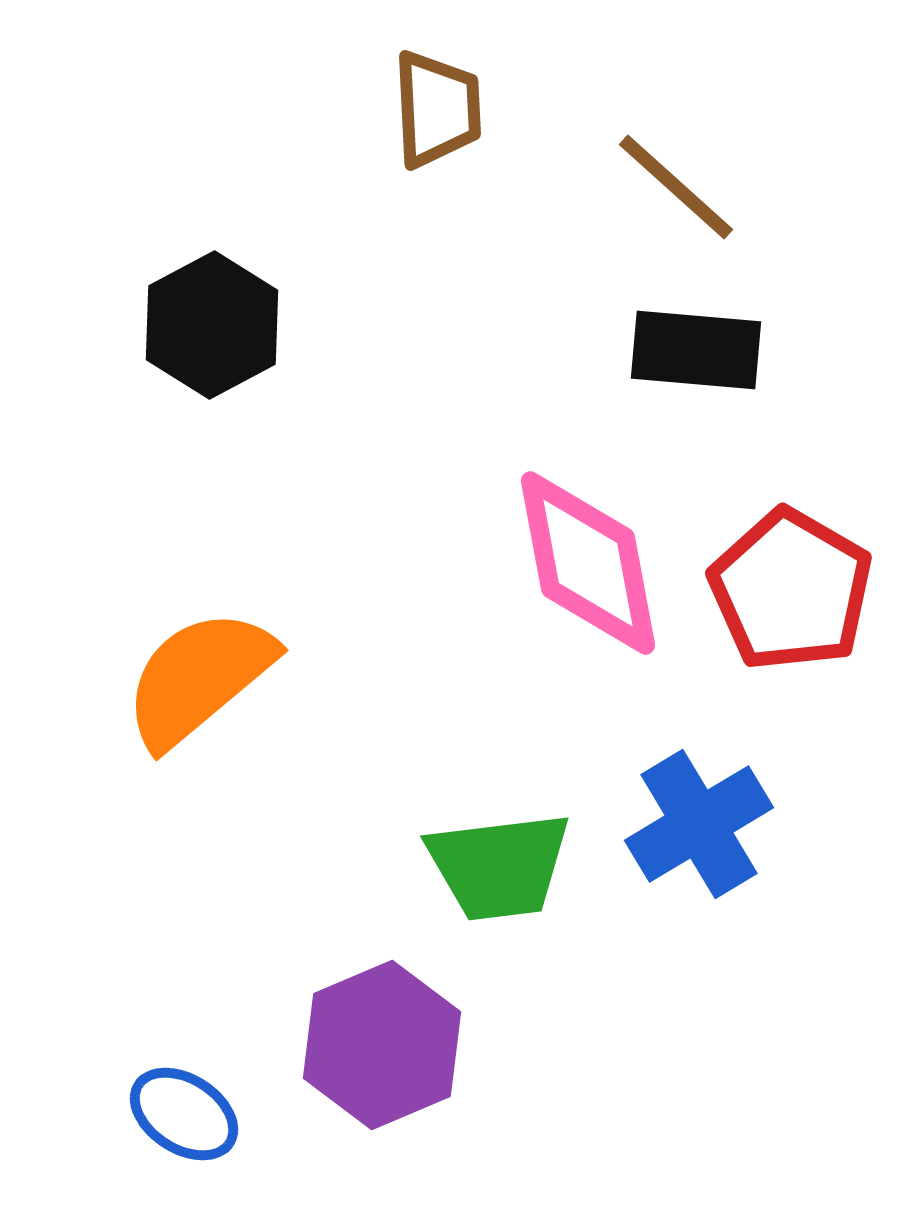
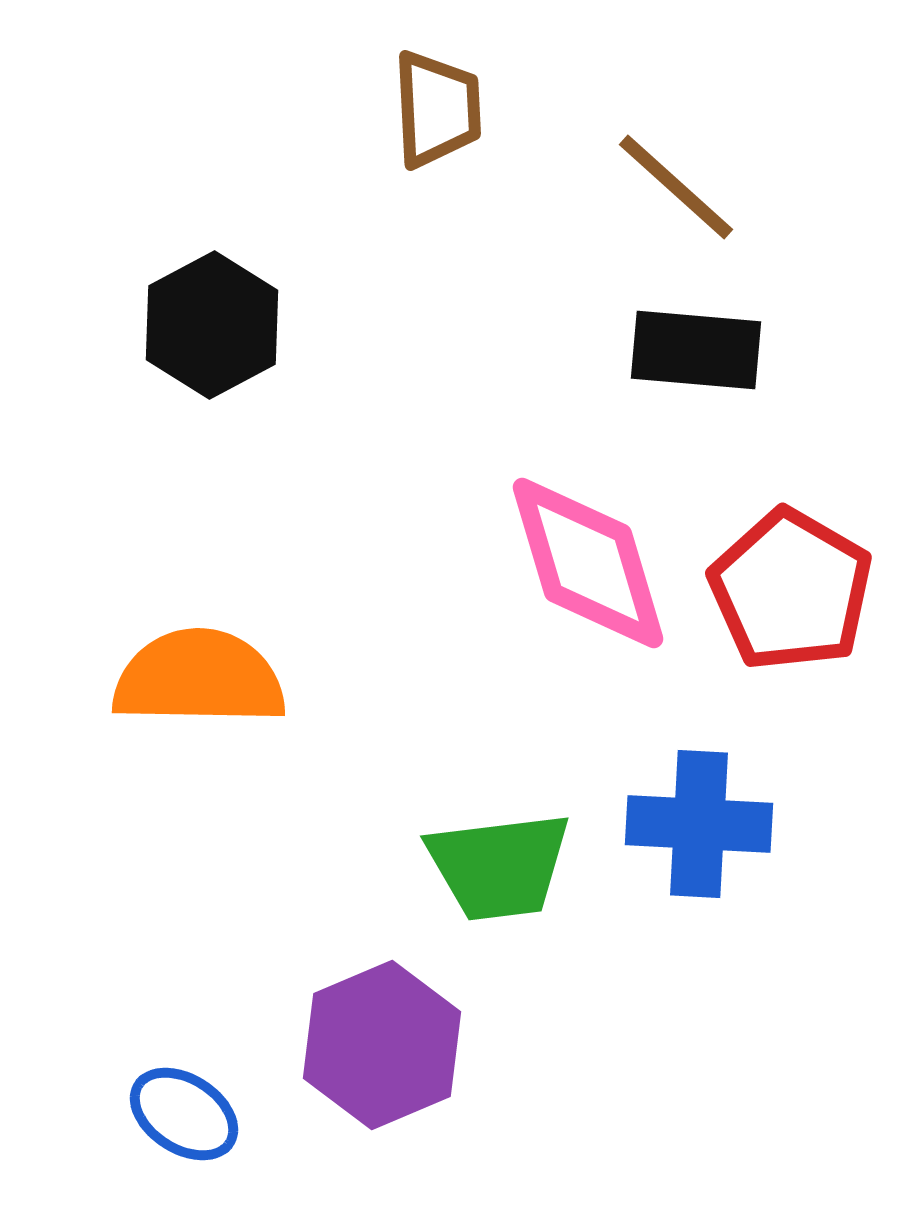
pink diamond: rotated 6 degrees counterclockwise
orange semicircle: rotated 41 degrees clockwise
blue cross: rotated 34 degrees clockwise
